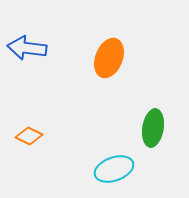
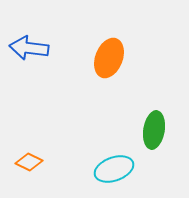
blue arrow: moved 2 px right
green ellipse: moved 1 px right, 2 px down
orange diamond: moved 26 px down
